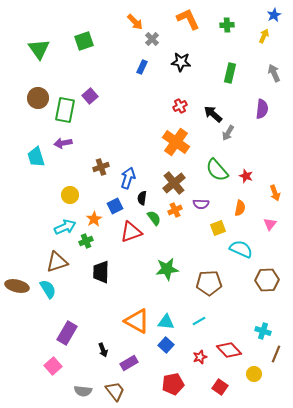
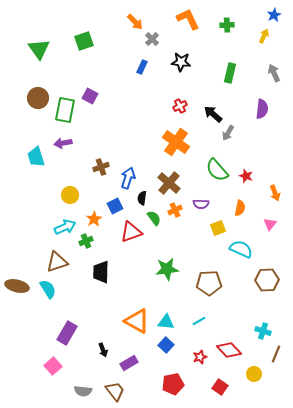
purple square at (90, 96): rotated 21 degrees counterclockwise
brown cross at (174, 183): moved 5 px left; rotated 10 degrees counterclockwise
